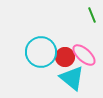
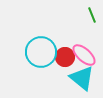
cyan triangle: moved 10 px right
